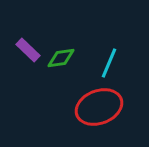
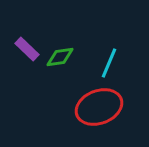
purple rectangle: moved 1 px left, 1 px up
green diamond: moved 1 px left, 1 px up
